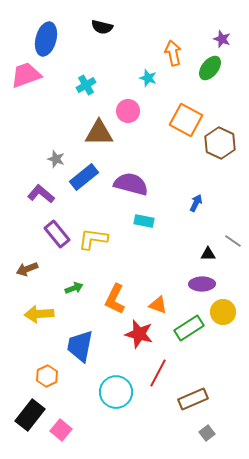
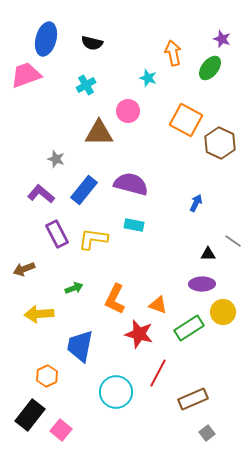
black semicircle: moved 10 px left, 16 px down
blue rectangle: moved 13 px down; rotated 12 degrees counterclockwise
cyan rectangle: moved 10 px left, 4 px down
purple rectangle: rotated 12 degrees clockwise
brown arrow: moved 3 px left
